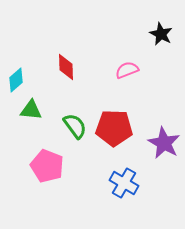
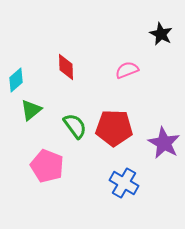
green triangle: rotated 45 degrees counterclockwise
